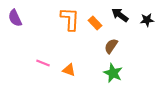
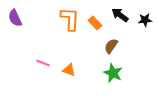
black star: moved 2 px left
